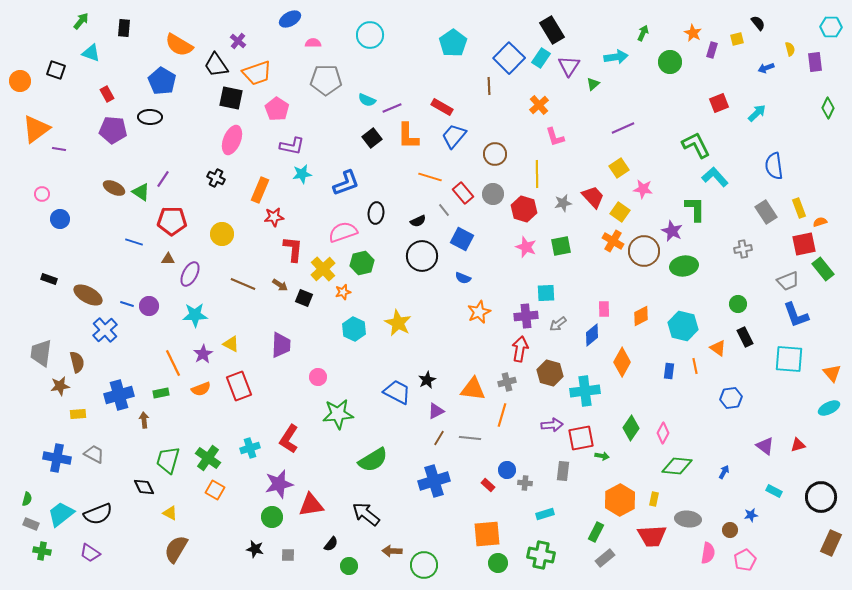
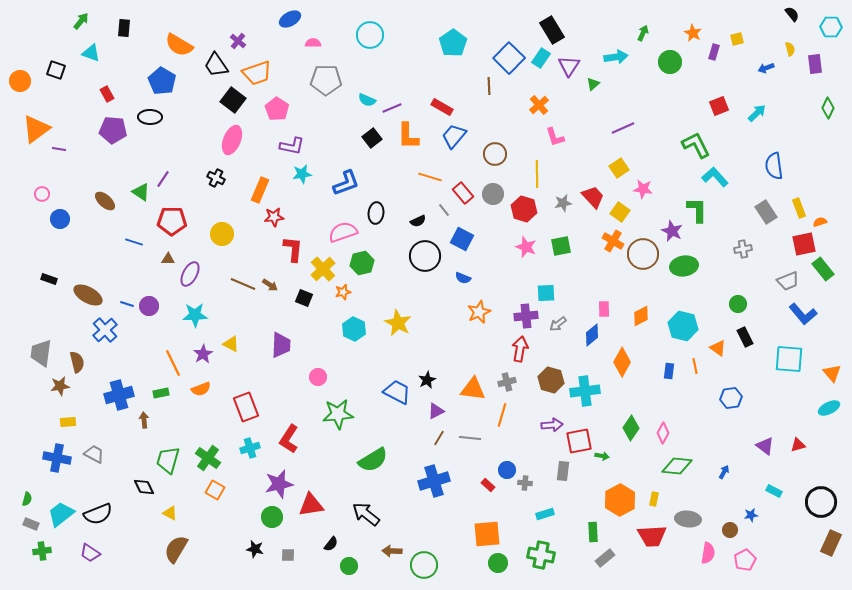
black semicircle at (758, 23): moved 34 px right, 9 px up
purple rectangle at (712, 50): moved 2 px right, 2 px down
purple rectangle at (815, 62): moved 2 px down
black square at (231, 98): moved 2 px right, 2 px down; rotated 25 degrees clockwise
red square at (719, 103): moved 3 px down
brown ellipse at (114, 188): moved 9 px left, 13 px down; rotated 15 degrees clockwise
green L-shape at (695, 209): moved 2 px right, 1 px down
brown circle at (644, 251): moved 1 px left, 3 px down
black circle at (422, 256): moved 3 px right
brown arrow at (280, 285): moved 10 px left
blue L-shape at (796, 315): moved 7 px right, 1 px up; rotated 20 degrees counterclockwise
brown hexagon at (550, 373): moved 1 px right, 7 px down
red rectangle at (239, 386): moved 7 px right, 21 px down
yellow rectangle at (78, 414): moved 10 px left, 8 px down
red square at (581, 438): moved 2 px left, 3 px down
black circle at (821, 497): moved 5 px down
green rectangle at (596, 532): moved 3 px left; rotated 30 degrees counterclockwise
green cross at (42, 551): rotated 18 degrees counterclockwise
